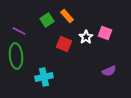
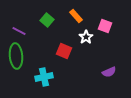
orange rectangle: moved 9 px right
green square: rotated 16 degrees counterclockwise
pink square: moved 7 px up
red square: moved 7 px down
purple semicircle: moved 1 px down
